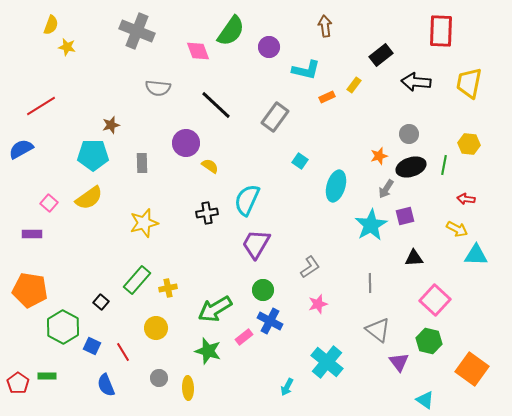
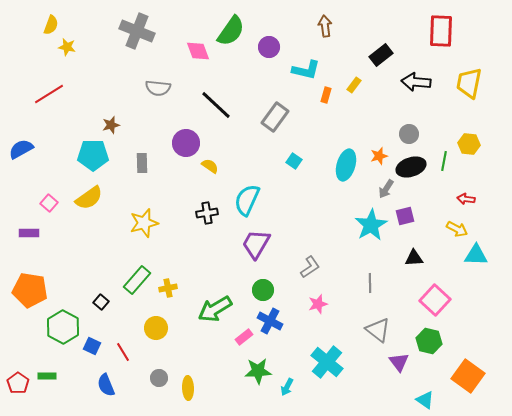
orange rectangle at (327, 97): moved 1 px left, 2 px up; rotated 49 degrees counterclockwise
red line at (41, 106): moved 8 px right, 12 px up
cyan square at (300, 161): moved 6 px left
green line at (444, 165): moved 4 px up
cyan ellipse at (336, 186): moved 10 px right, 21 px up
purple rectangle at (32, 234): moved 3 px left, 1 px up
green star at (208, 351): moved 50 px right, 20 px down; rotated 20 degrees counterclockwise
orange square at (472, 369): moved 4 px left, 7 px down
